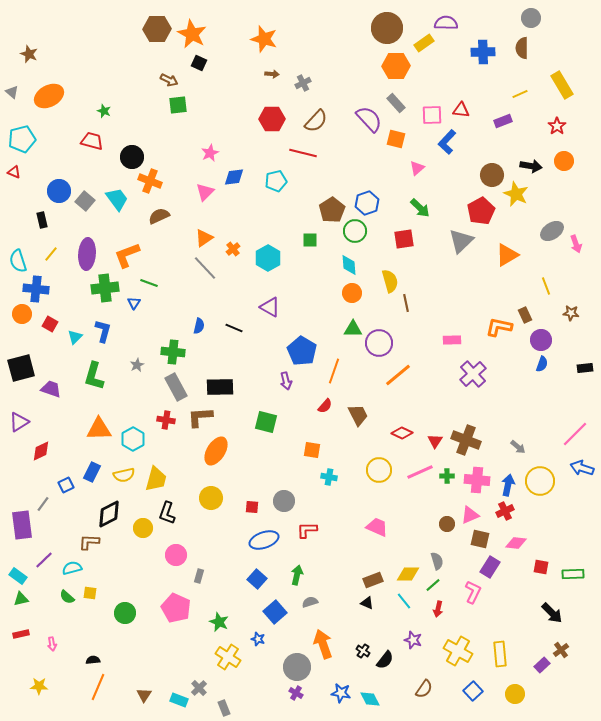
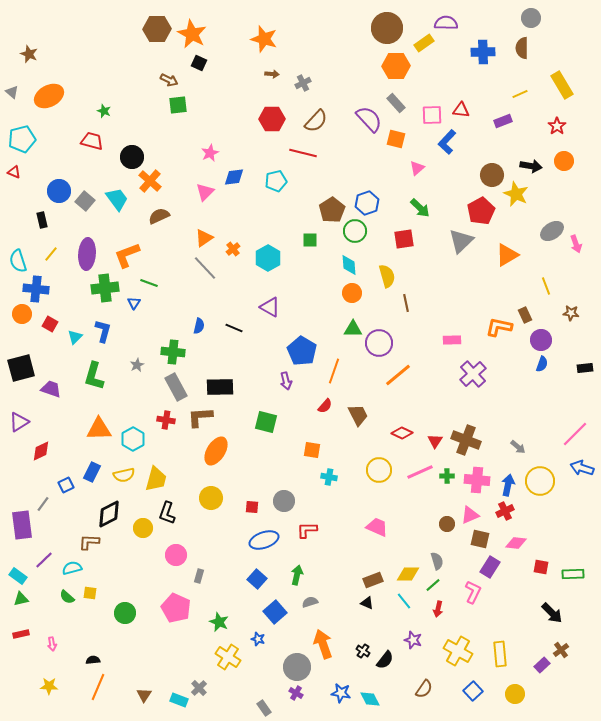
orange cross at (150, 181): rotated 20 degrees clockwise
yellow semicircle at (390, 281): moved 3 px left, 5 px up
yellow star at (39, 686): moved 10 px right
gray rectangle at (224, 708): moved 40 px right; rotated 14 degrees counterclockwise
